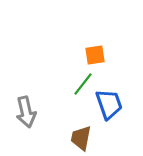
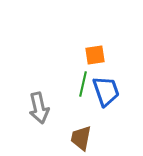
green line: rotated 25 degrees counterclockwise
blue trapezoid: moved 3 px left, 13 px up
gray arrow: moved 13 px right, 4 px up
